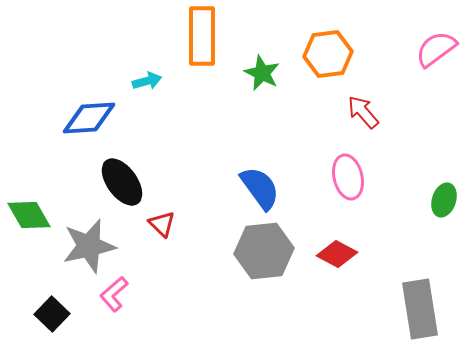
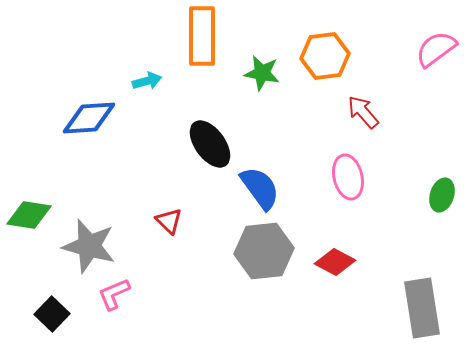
orange hexagon: moved 3 px left, 2 px down
green star: rotated 15 degrees counterclockwise
black ellipse: moved 88 px right, 38 px up
green ellipse: moved 2 px left, 5 px up
green diamond: rotated 51 degrees counterclockwise
red triangle: moved 7 px right, 3 px up
gray star: rotated 28 degrees clockwise
red diamond: moved 2 px left, 8 px down
pink L-shape: rotated 18 degrees clockwise
gray rectangle: moved 2 px right, 1 px up
